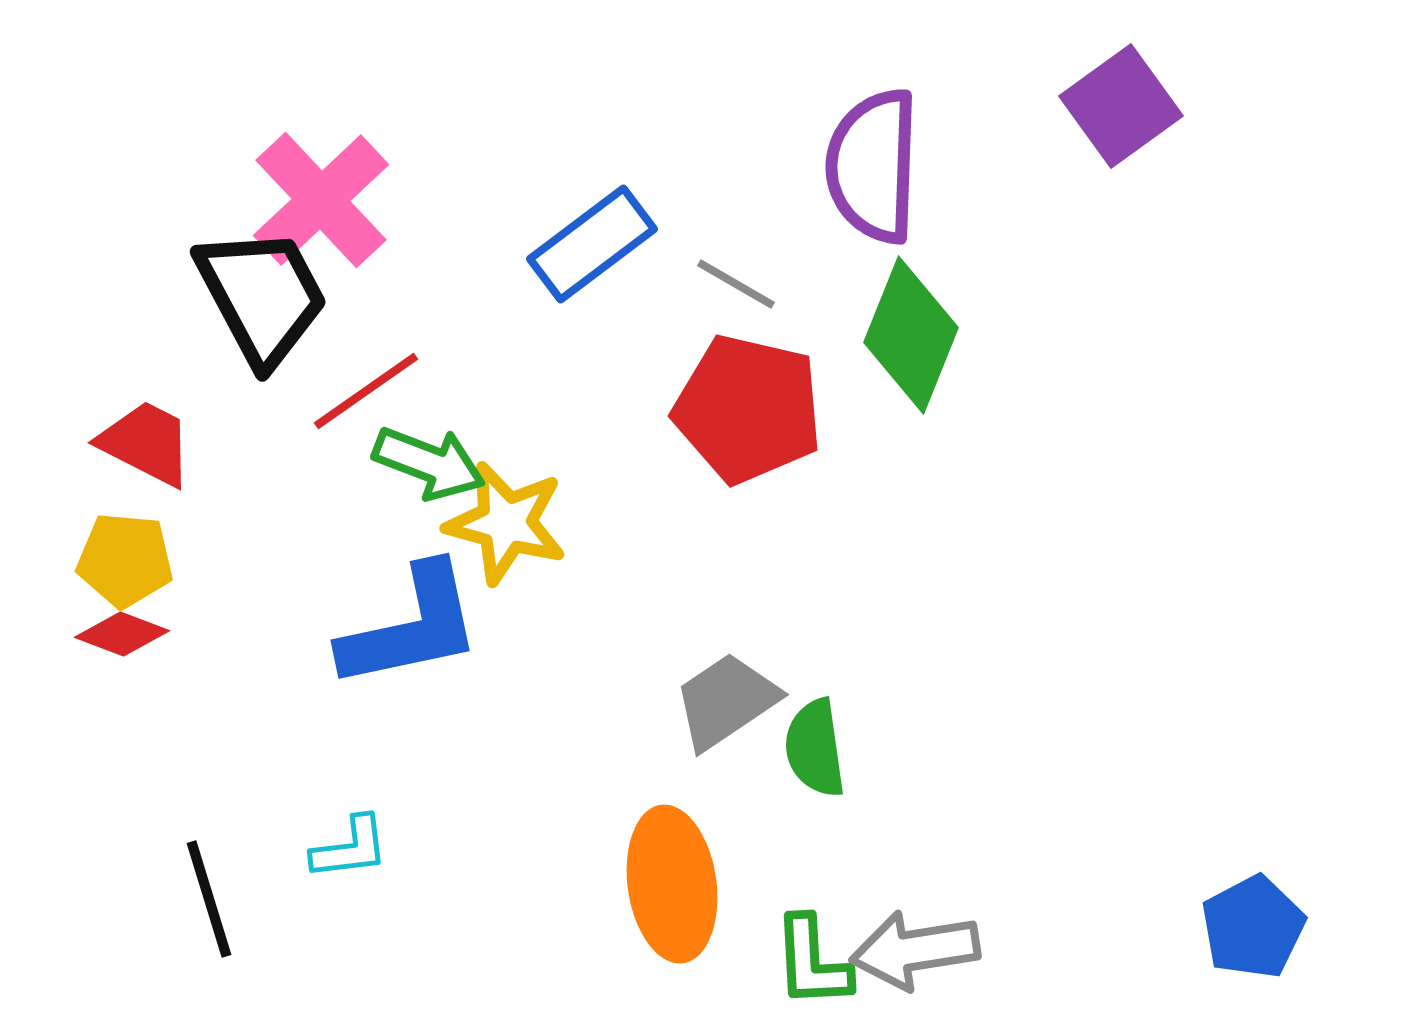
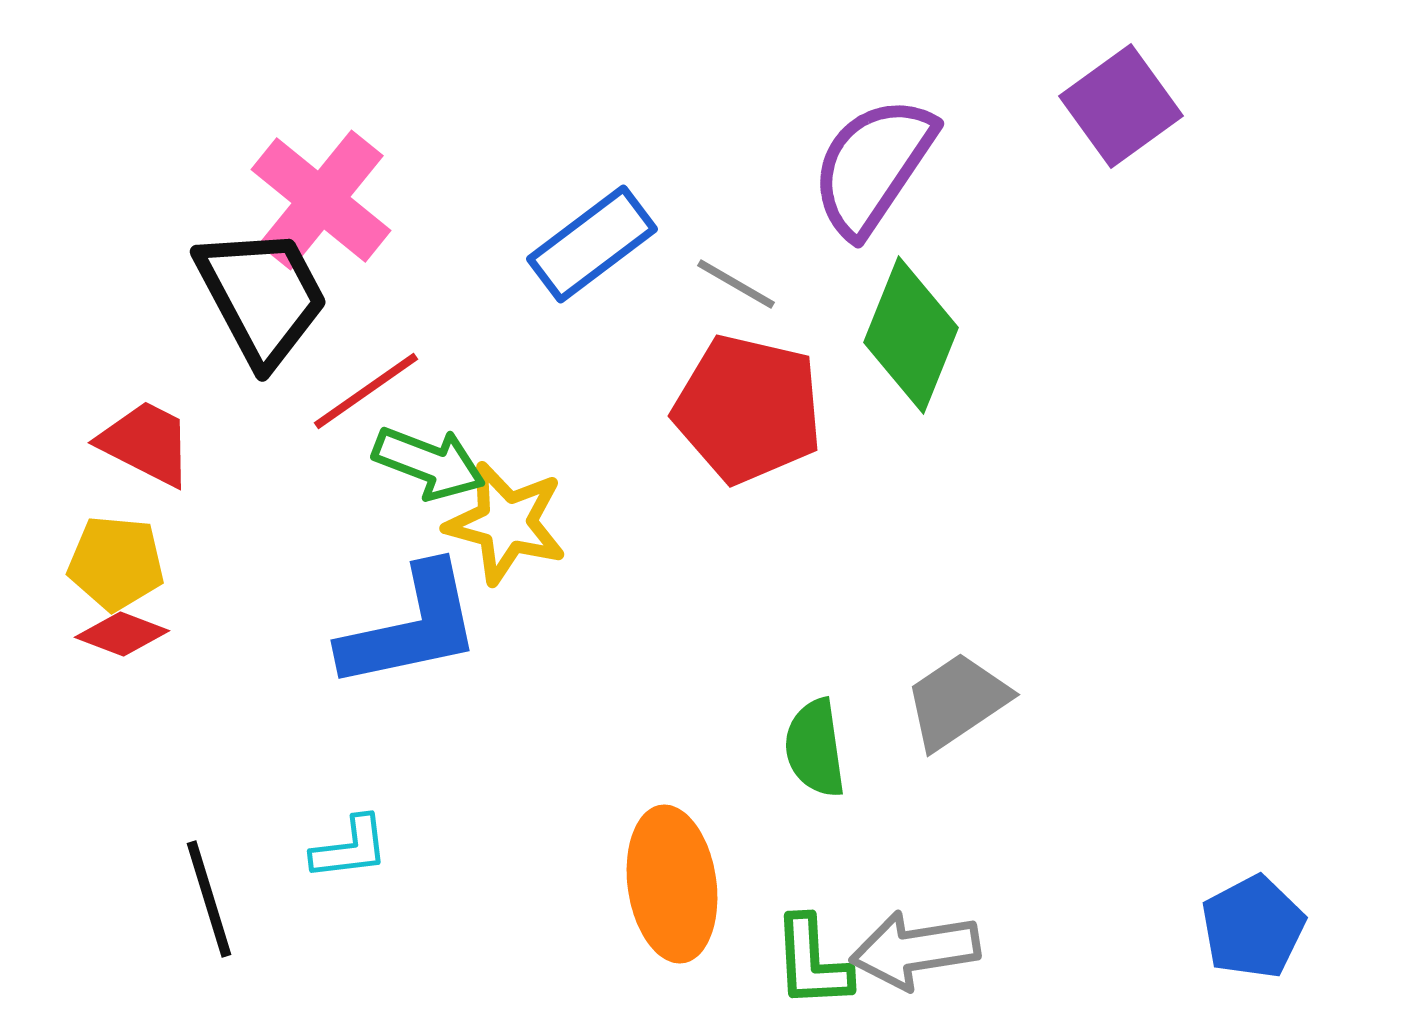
purple semicircle: rotated 32 degrees clockwise
pink cross: rotated 8 degrees counterclockwise
yellow pentagon: moved 9 px left, 3 px down
gray trapezoid: moved 231 px right
